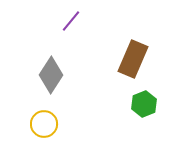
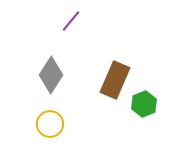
brown rectangle: moved 18 px left, 21 px down
yellow circle: moved 6 px right
